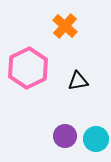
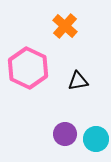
pink hexagon: rotated 9 degrees counterclockwise
purple circle: moved 2 px up
